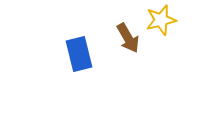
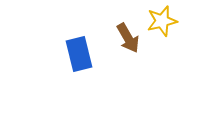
yellow star: moved 1 px right, 1 px down
